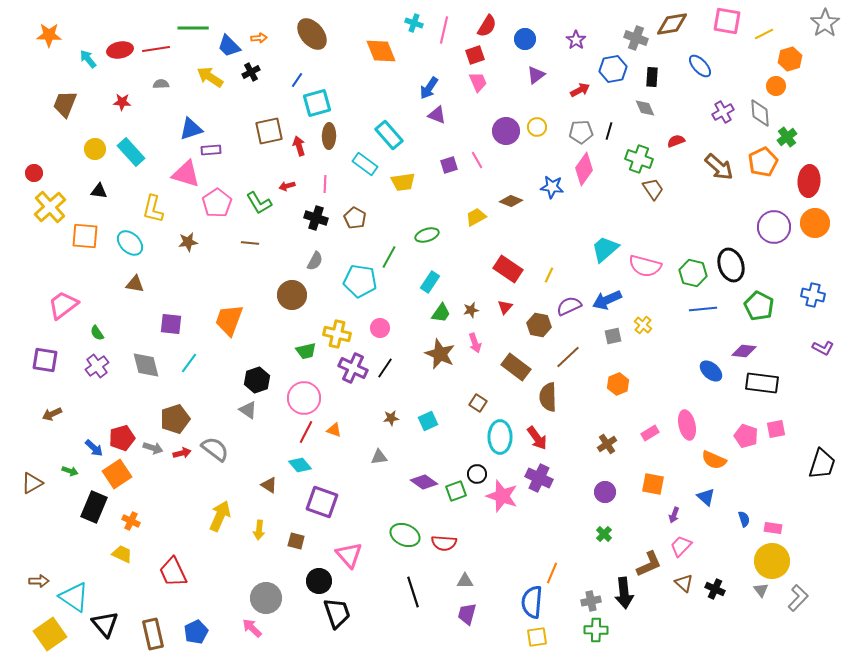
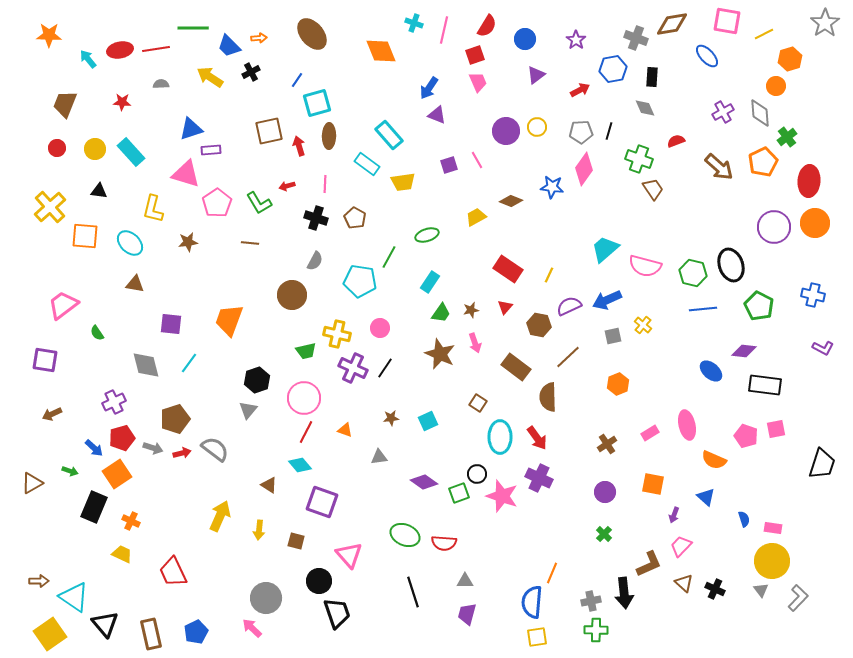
blue ellipse at (700, 66): moved 7 px right, 10 px up
cyan rectangle at (365, 164): moved 2 px right
red circle at (34, 173): moved 23 px right, 25 px up
purple cross at (97, 366): moved 17 px right, 36 px down; rotated 10 degrees clockwise
black rectangle at (762, 383): moved 3 px right, 2 px down
gray triangle at (248, 410): rotated 36 degrees clockwise
orange triangle at (334, 430): moved 11 px right
green square at (456, 491): moved 3 px right, 2 px down
brown rectangle at (153, 634): moved 2 px left
